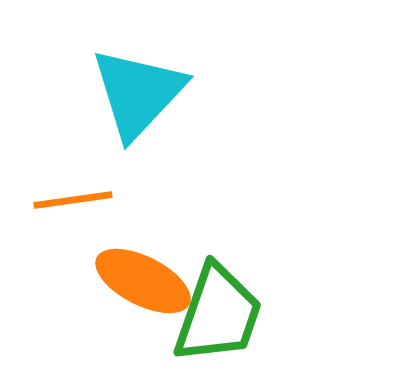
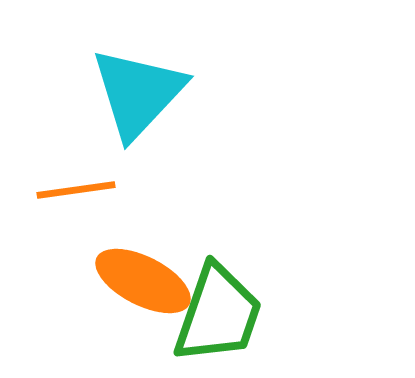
orange line: moved 3 px right, 10 px up
